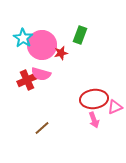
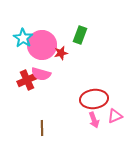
pink triangle: moved 9 px down
brown line: rotated 49 degrees counterclockwise
